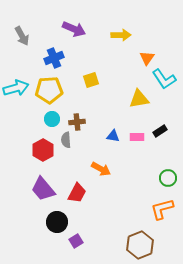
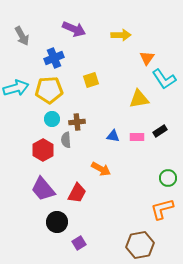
purple square: moved 3 px right, 2 px down
brown hexagon: rotated 12 degrees clockwise
